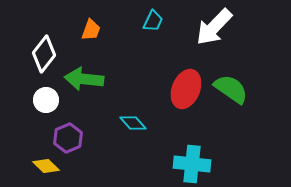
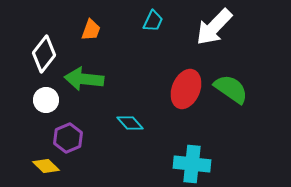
cyan diamond: moved 3 px left
